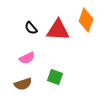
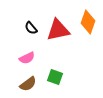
orange diamond: moved 2 px right, 2 px down
red triangle: rotated 15 degrees counterclockwise
brown semicircle: moved 5 px right; rotated 18 degrees counterclockwise
